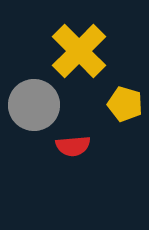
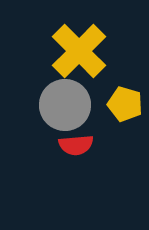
gray circle: moved 31 px right
red semicircle: moved 3 px right, 1 px up
